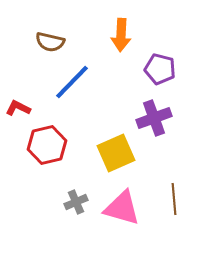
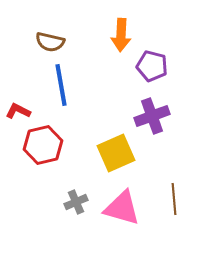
purple pentagon: moved 8 px left, 3 px up
blue line: moved 11 px left, 3 px down; rotated 54 degrees counterclockwise
red L-shape: moved 3 px down
purple cross: moved 2 px left, 2 px up
red hexagon: moved 4 px left
